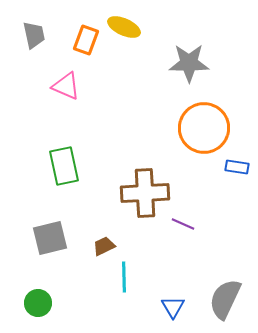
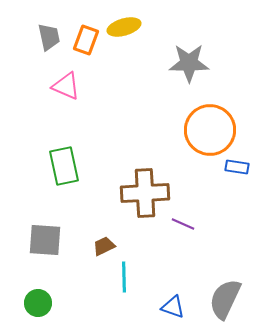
yellow ellipse: rotated 40 degrees counterclockwise
gray trapezoid: moved 15 px right, 2 px down
orange circle: moved 6 px right, 2 px down
gray square: moved 5 px left, 2 px down; rotated 18 degrees clockwise
blue triangle: rotated 40 degrees counterclockwise
